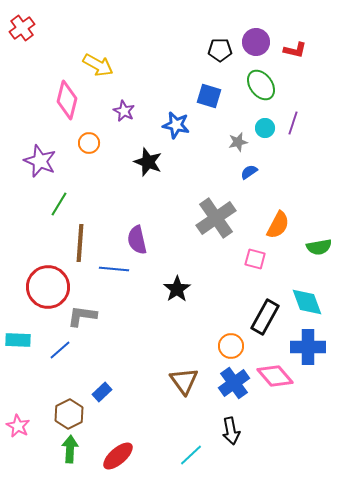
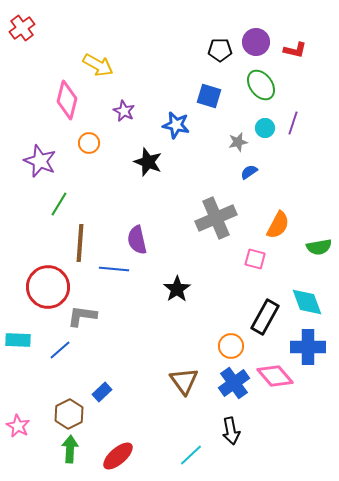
gray cross at (216, 218): rotated 12 degrees clockwise
